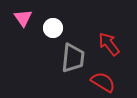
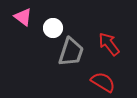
pink triangle: moved 1 px up; rotated 18 degrees counterclockwise
gray trapezoid: moved 2 px left, 6 px up; rotated 12 degrees clockwise
